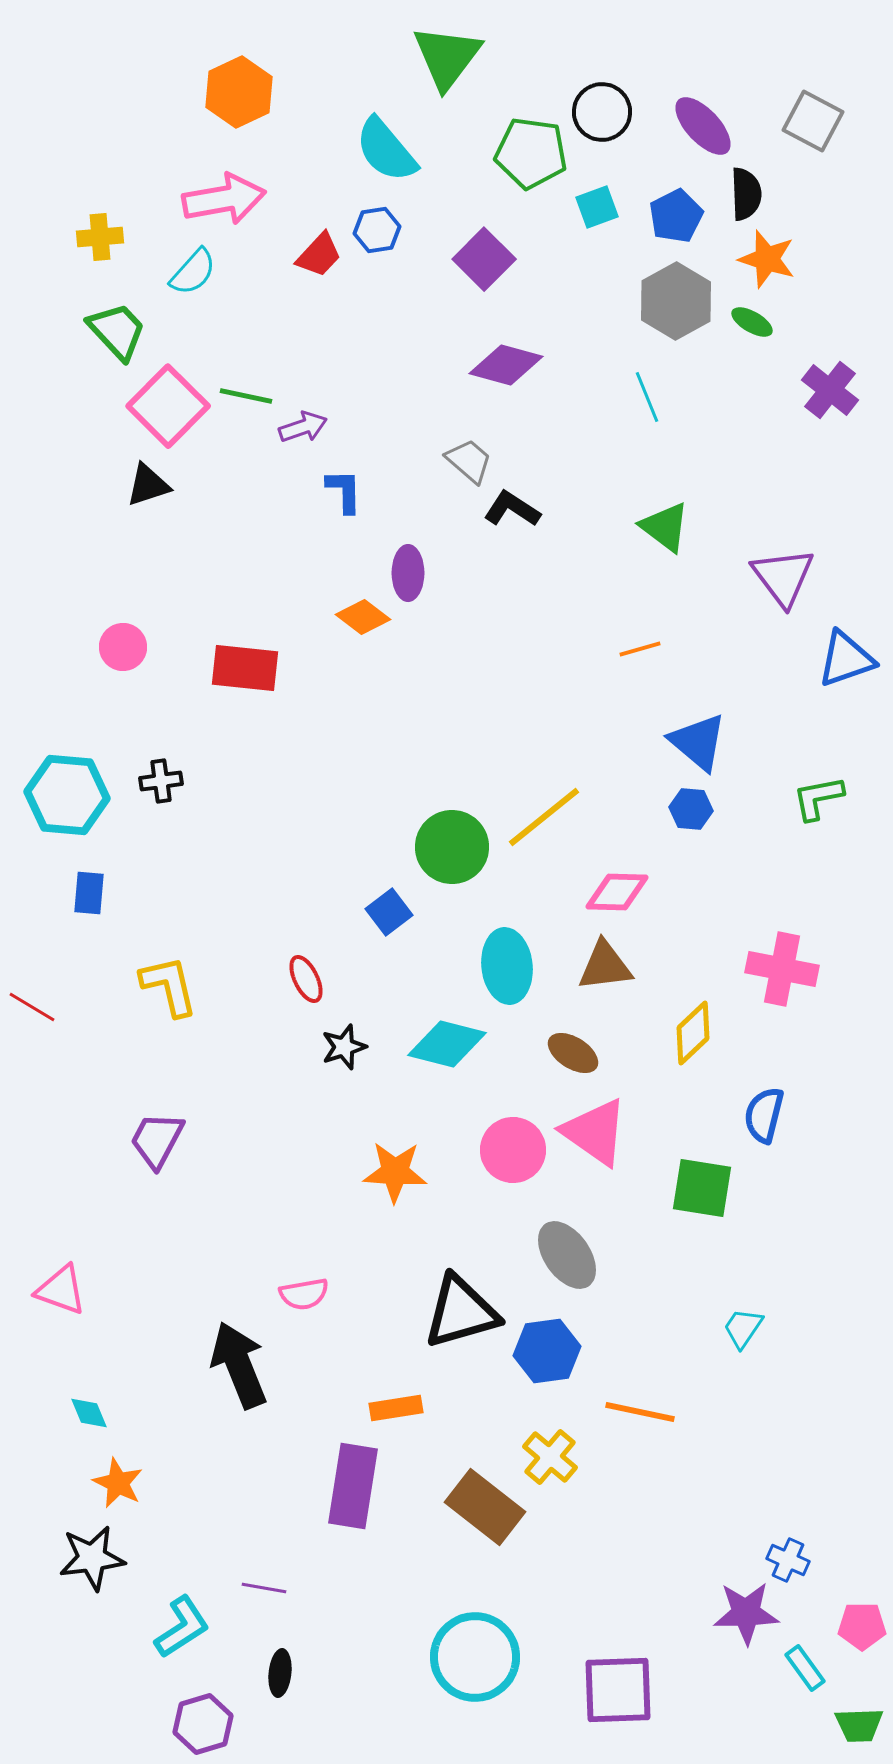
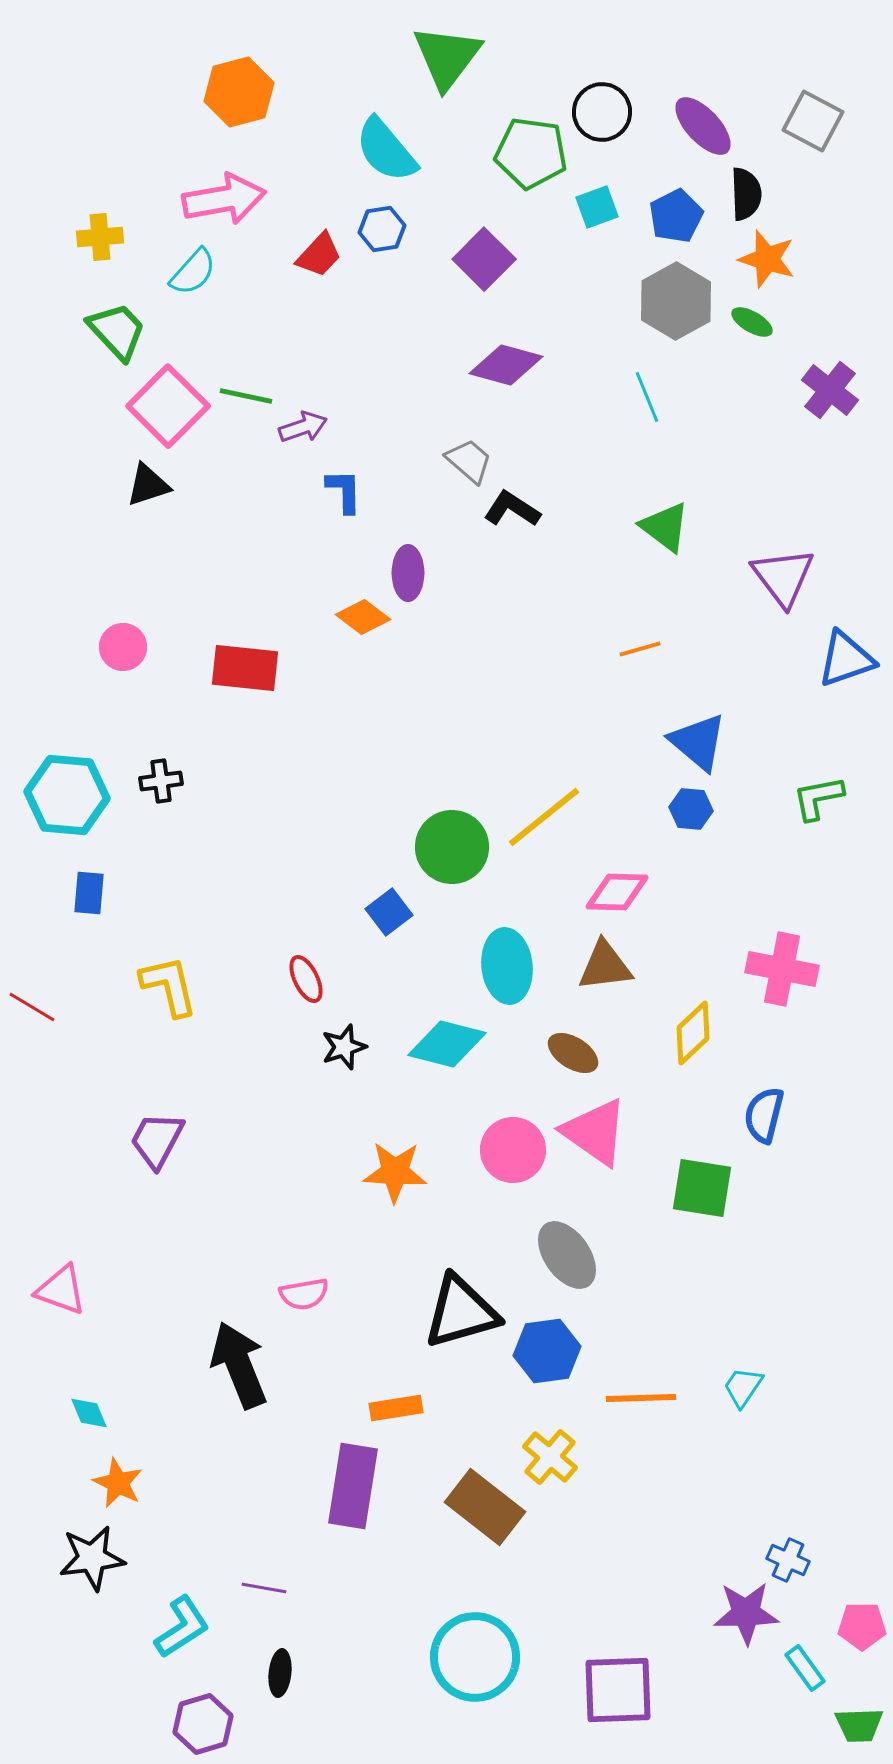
orange hexagon at (239, 92): rotated 10 degrees clockwise
blue hexagon at (377, 230): moved 5 px right, 1 px up
cyan trapezoid at (743, 1328): moved 59 px down
orange line at (640, 1412): moved 1 px right, 14 px up; rotated 14 degrees counterclockwise
